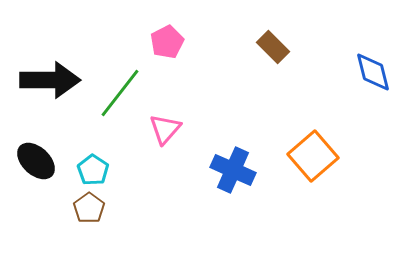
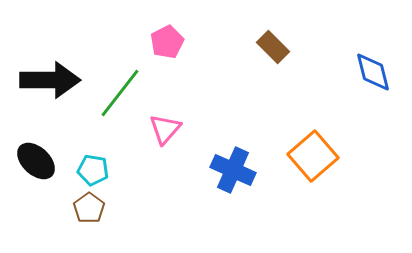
cyan pentagon: rotated 24 degrees counterclockwise
